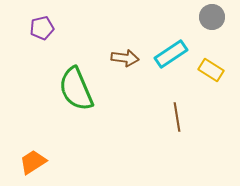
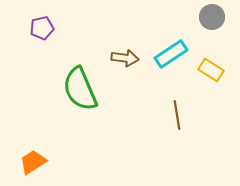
green semicircle: moved 4 px right
brown line: moved 2 px up
